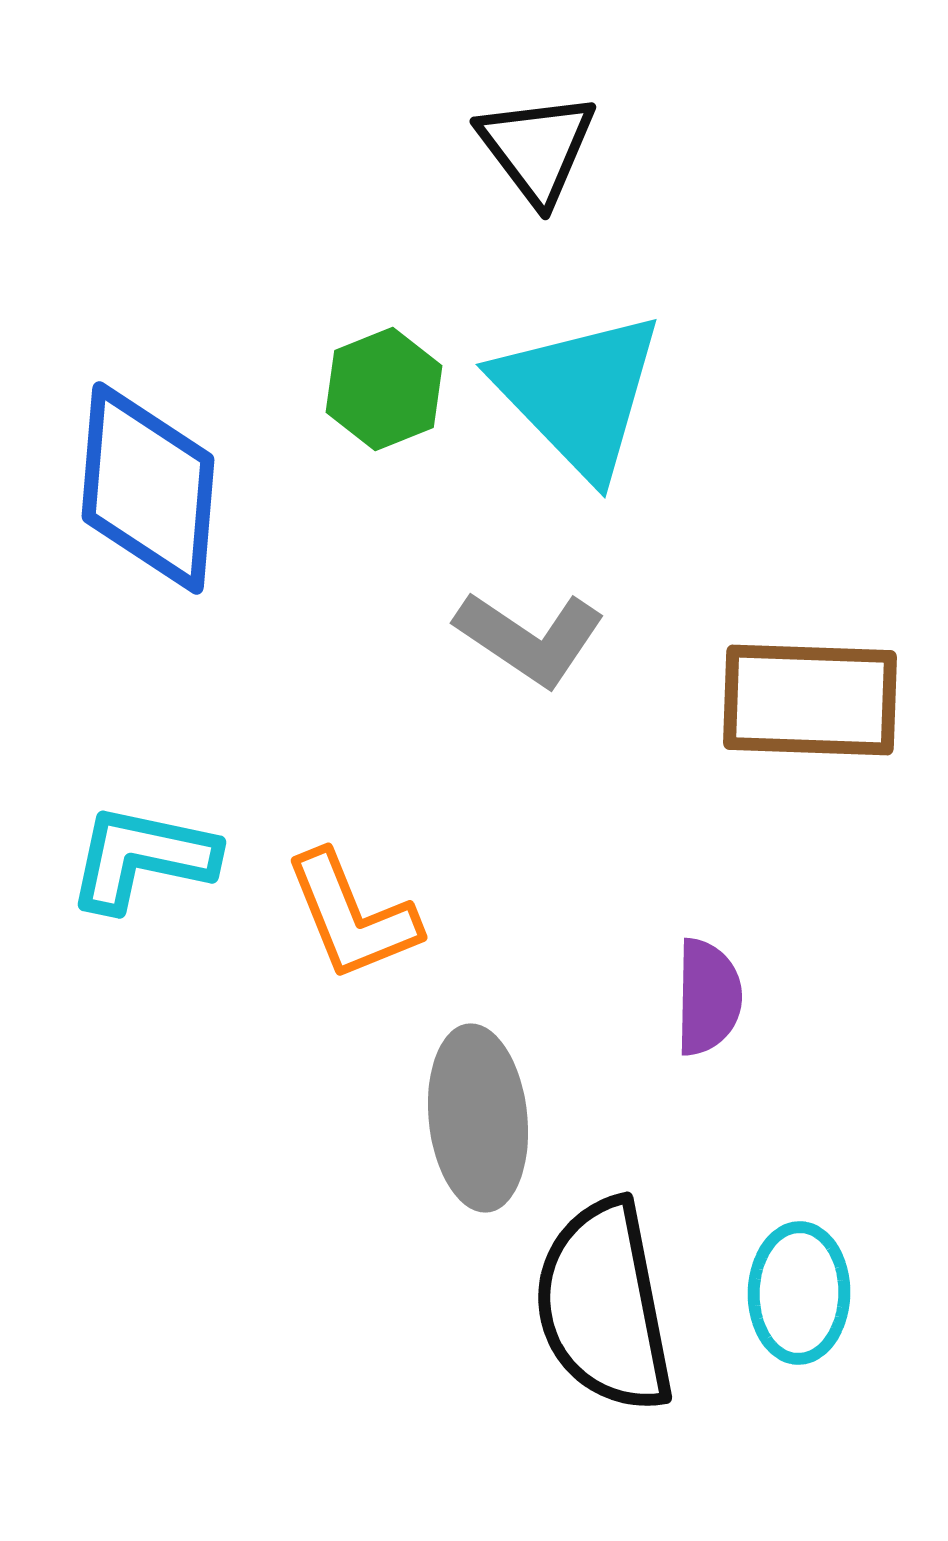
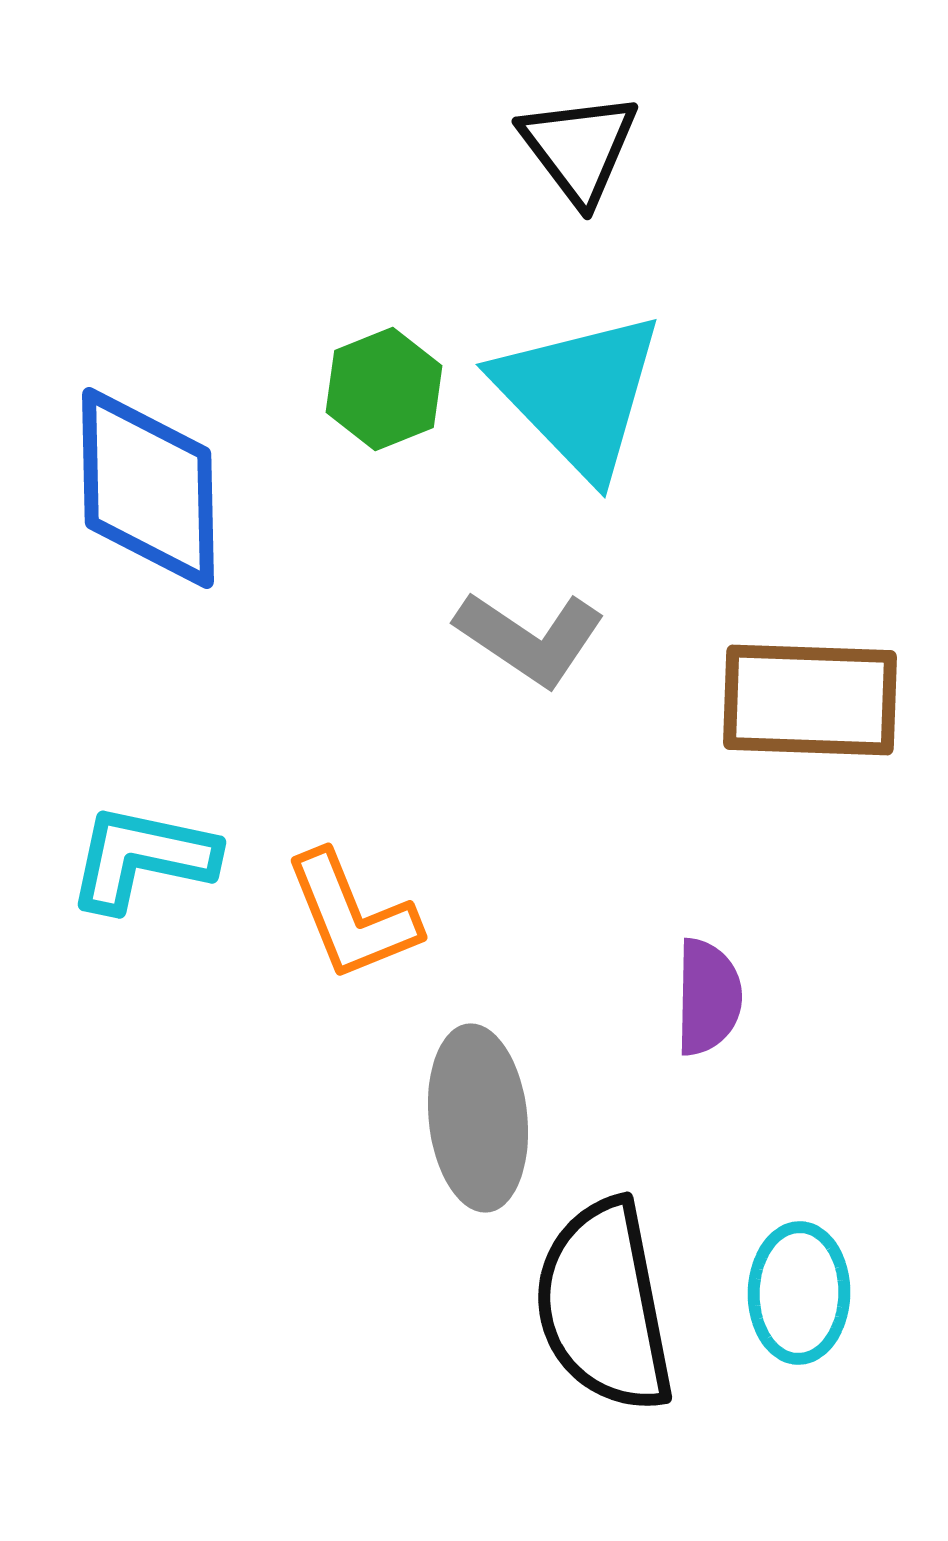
black triangle: moved 42 px right
blue diamond: rotated 6 degrees counterclockwise
